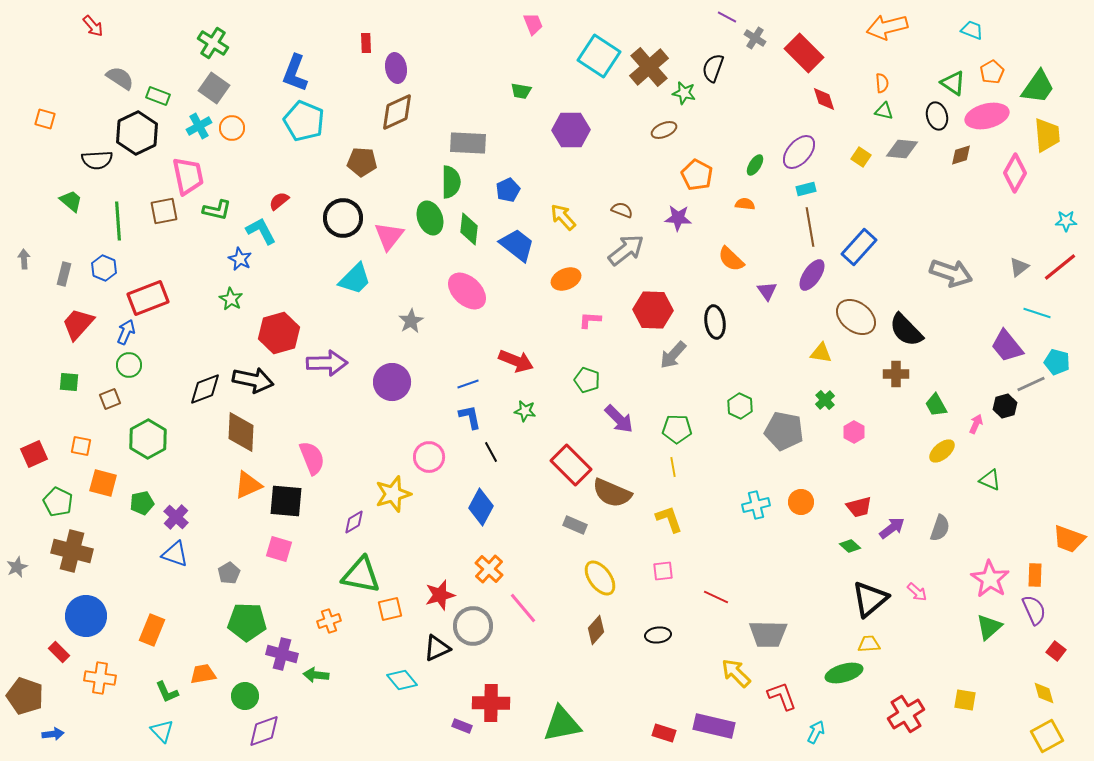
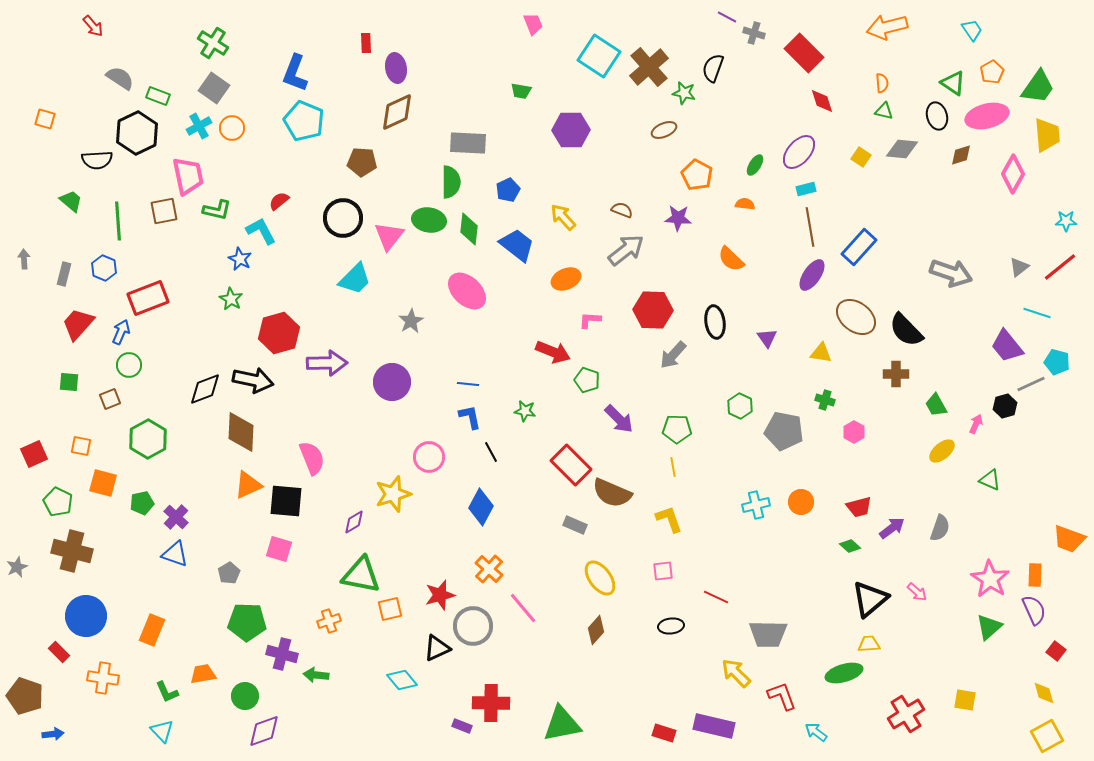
cyan trapezoid at (972, 30): rotated 35 degrees clockwise
gray cross at (755, 38): moved 1 px left, 5 px up; rotated 15 degrees counterclockwise
red diamond at (824, 99): moved 2 px left, 2 px down
pink diamond at (1015, 173): moved 2 px left, 1 px down
green ellipse at (430, 218): moved 1 px left, 2 px down; rotated 60 degrees counterclockwise
purple triangle at (767, 291): moved 47 px down
blue arrow at (126, 332): moved 5 px left
red arrow at (516, 361): moved 37 px right, 9 px up
blue line at (468, 384): rotated 25 degrees clockwise
green cross at (825, 400): rotated 30 degrees counterclockwise
black ellipse at (658, 635): moved 13 px right, 9 px up
orange cross at (100, 678): moved 3 px right
cyan arrow at (816, 732): rotated 80 degrees counterclockwise
